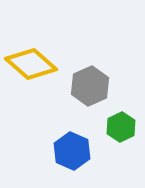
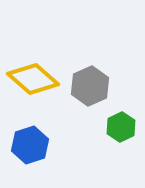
yellow diamond: moved 2 px right, 15 px down
blue hexagon: moved 42 px left, 6 px up; rotated 18 degrees clockwise
